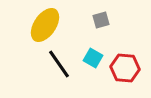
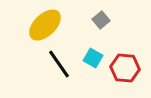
gray square: rotated 24 degrees counterclockwise
yellow ellipse: rotated 12 degrees clockwise
